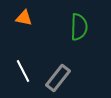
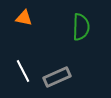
green semicircle: moved 2 px right
gray rectangle: moved 1 px left, 1 px up; rotated 28 degrees clockwise
